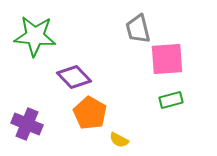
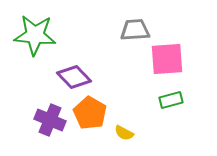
gray trapezoid: moved 3 px left, 1 px down; rotated 100 degrees clockwise
green star: moved 1 px up
purple cross: moved 23 px right, 4 px up
yellow semicircle: moved 5 px right, 7 px up
